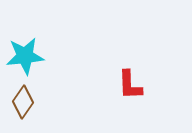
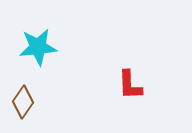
cyan star: moved 13 px right, 9 px up
